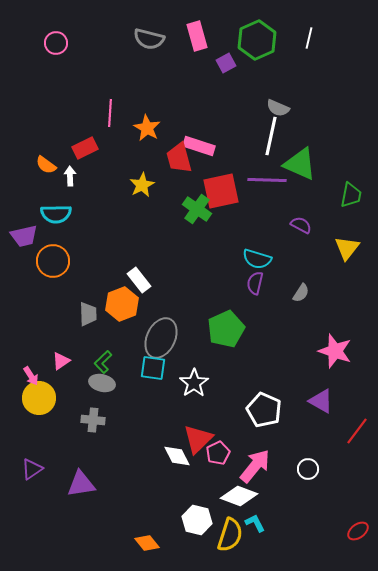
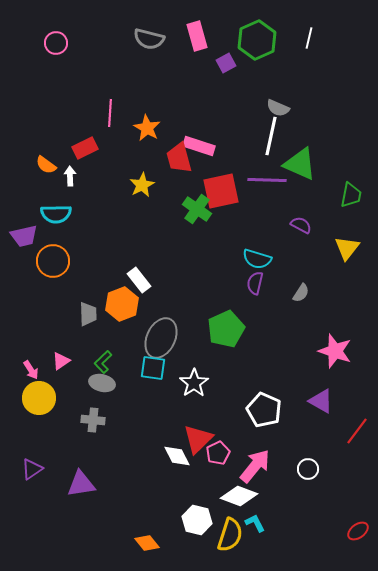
pink arrow at (31, 376): moved 6 px up
